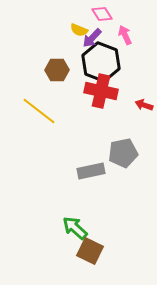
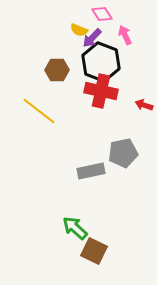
brown square: moved 4 px right
